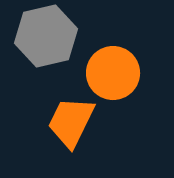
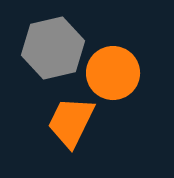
gray hexagon: moved 7 px right, 12 px down
